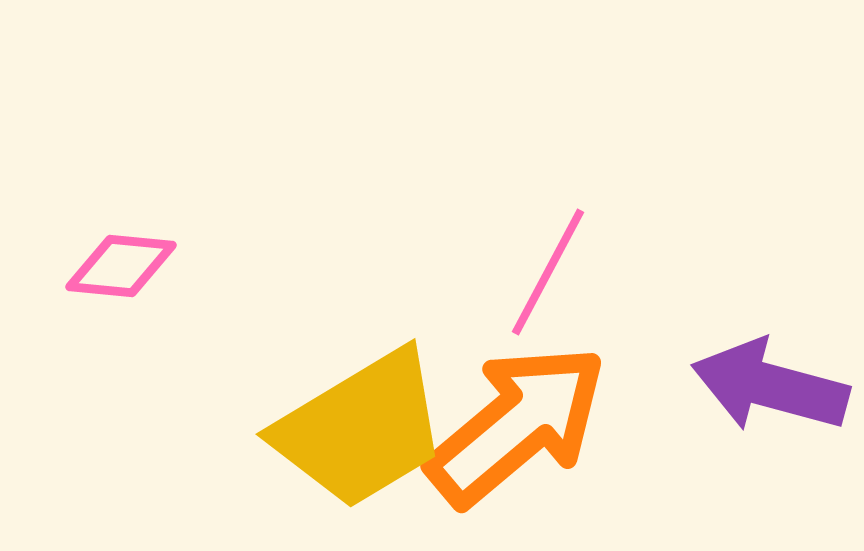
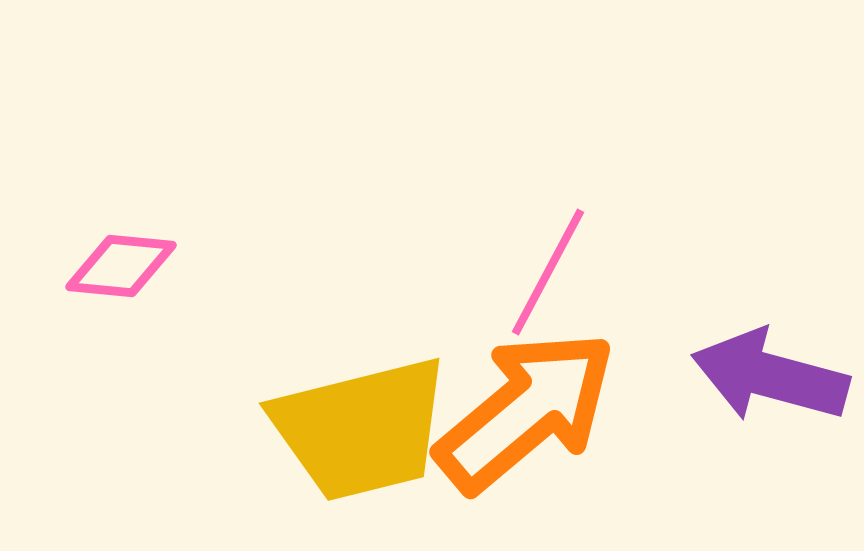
purple arrow: moved 10 px up
orange arrow: moved 9 px right, 14 px up
yellow trapezoid: rotated 17 degrees clockwise
